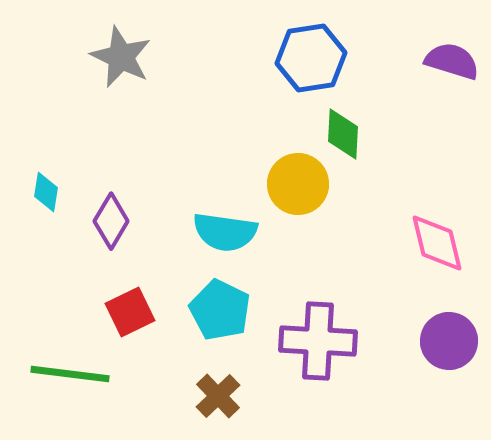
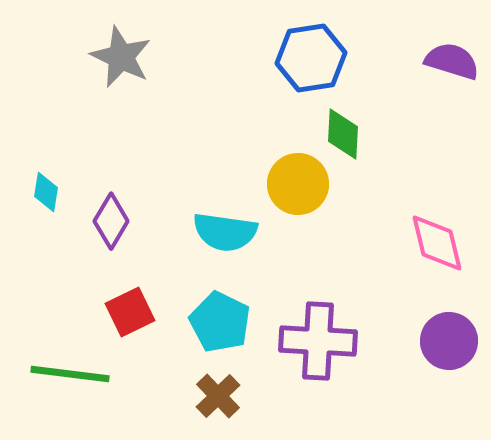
cyan pentagon: moved 12 px down
